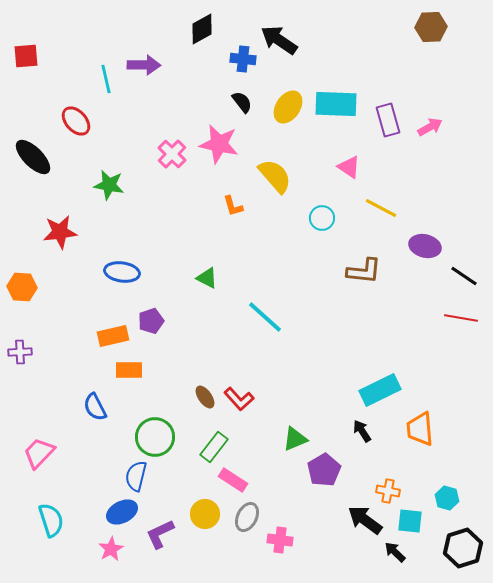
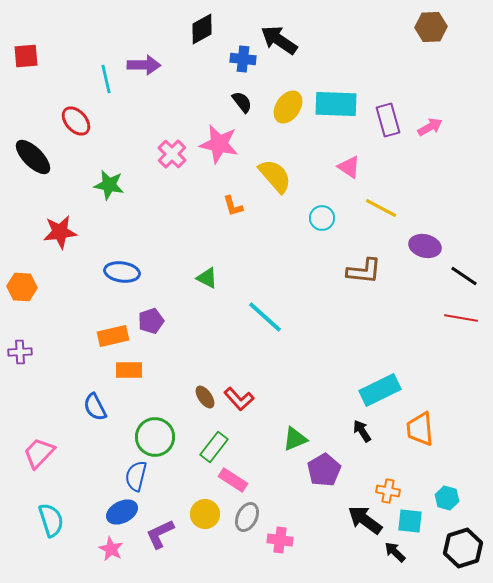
pink star at (111, 549): rotated 15 degrees counterclockwise
